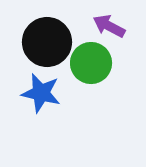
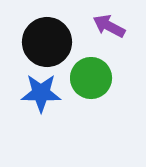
green circle: moved 15 px down
blue star: rotated 12 degrees counterclockwise
